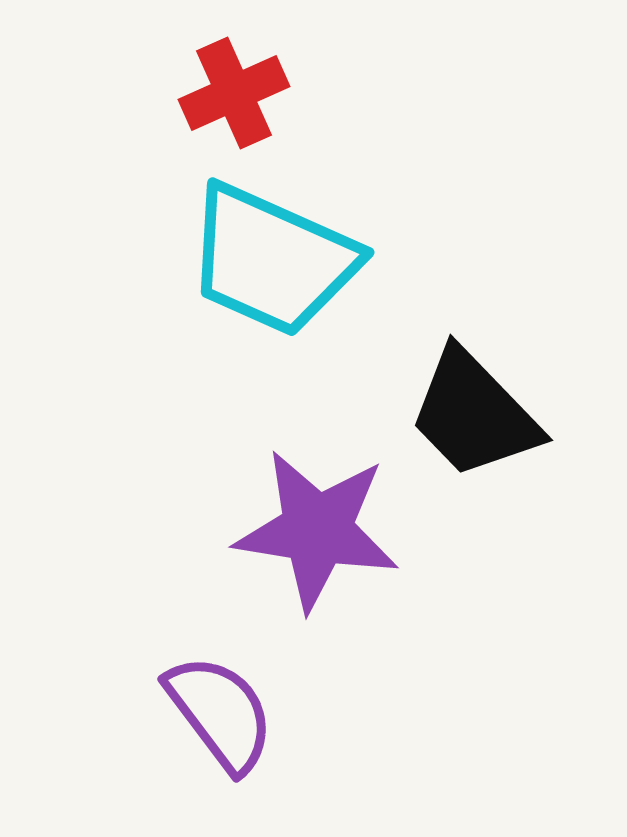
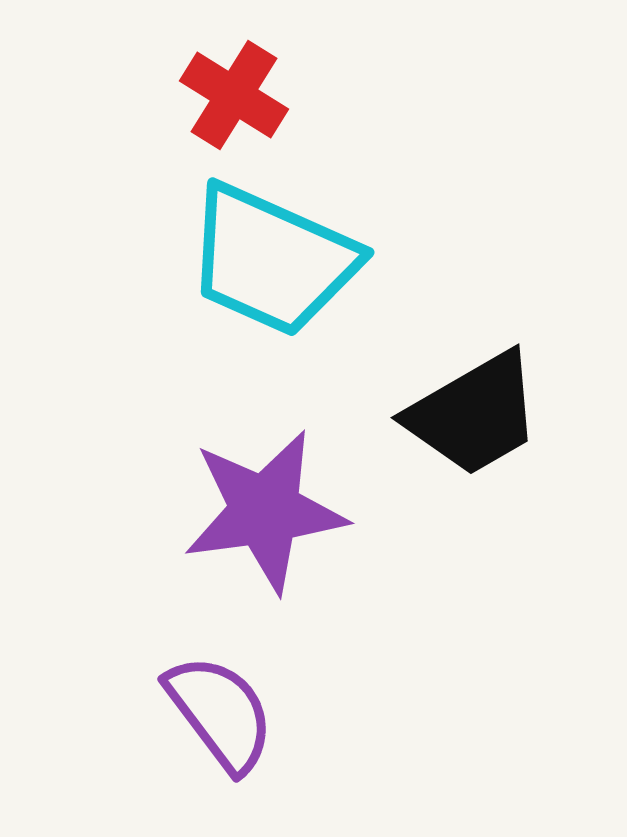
red cross: moved 2 px down; rotated 34 degrees counterclockwise
black trapezoid: rotated 76 degrees counterclockwise
purple star: moved 52 px left, 19 px up; rotated 17 degrees counterclockwise
